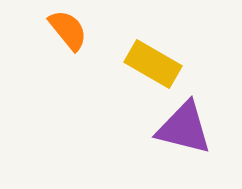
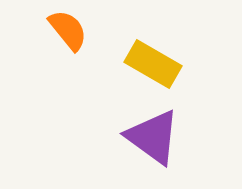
purple triangle: moved 31 px left, 9 px down; rotated 22 degrees clockwise
